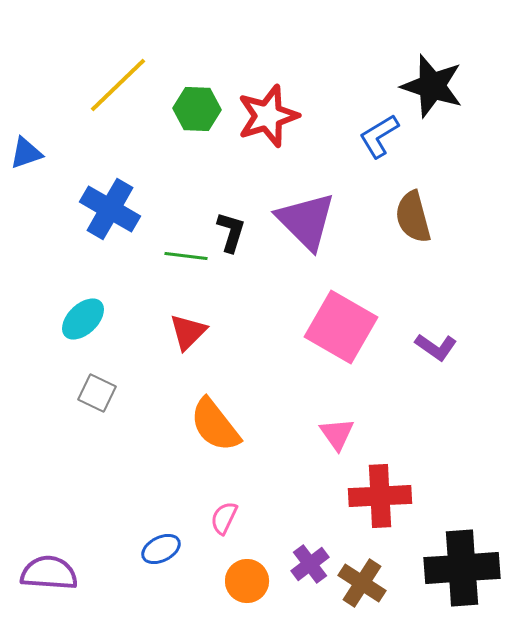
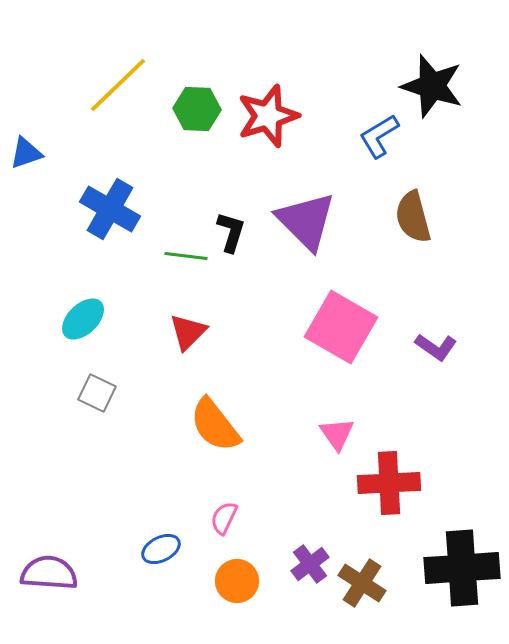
red cross: moved 9 px right, 13 px up
orange circle: moved 10 px left
